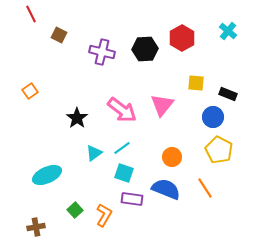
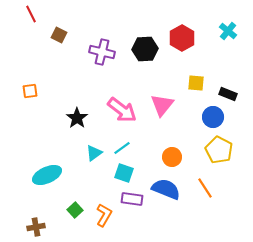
orange square: rotated 28 degrees clockwise
